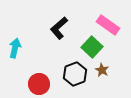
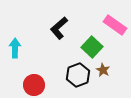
pink rectangle: moved 7 px right
cyan arrow: rotated 12 degrees counterclockwise
brown star: moved 1 px right
black hexagon: moved 3 px right, 1 px down
red circle: moved 5 px left, 1 px down
